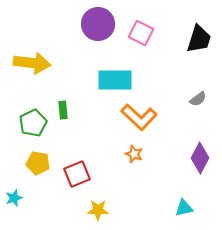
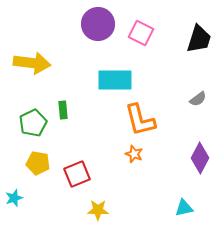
orange L-shape: moved 1 px right, 3 px down; rotated 33 degrees clockwise
